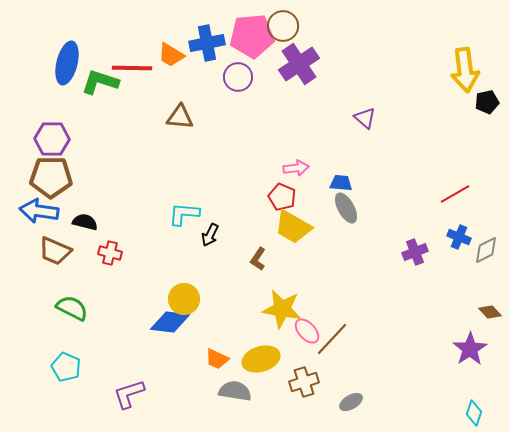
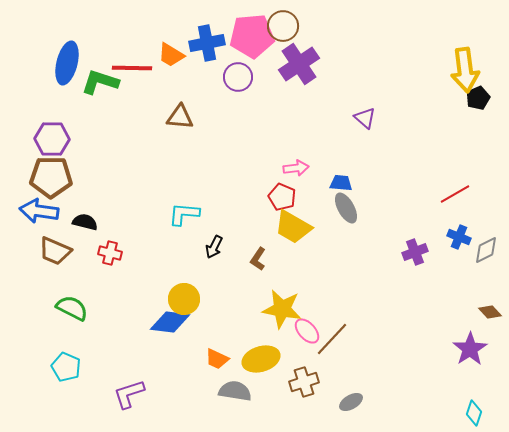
black pentagon at (487, 102): moved 9 px left, 4 px up; rotated 10 degrees counterclockwise
black arrow at (210, 235): moved 4 px right, 12 px down
